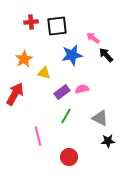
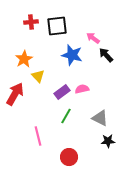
blue star: rotated 25 degrees clockwise
yellow triangle: moved 6 px left, 3 px down; rotated 32 degrees clockwise
